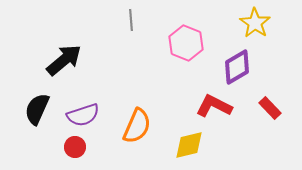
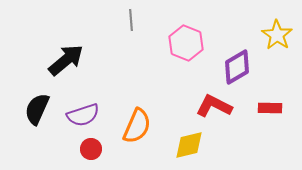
yellow star: moved 22 px right, 12 px down
black arrow: moved 2 px right
red rectangle: rotated 45 degrees counterclockwise
red circle: moved 16 px right, 2 px down
